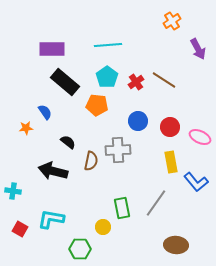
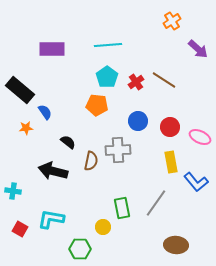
purple arrow: rotated 20 degrees counterclockwise
black rectangle: moved 45 px left, 8 px down
